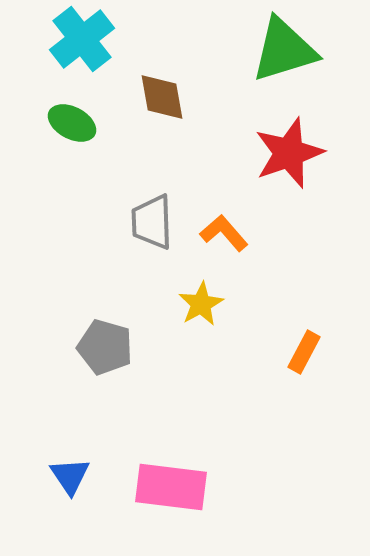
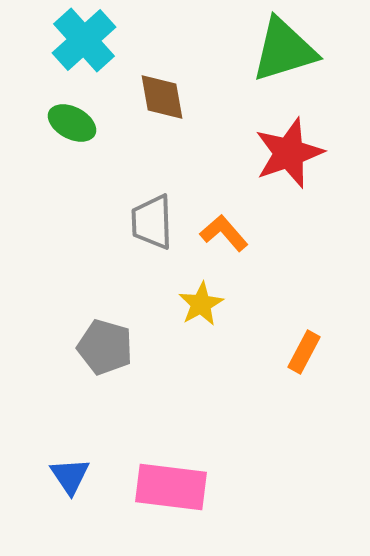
cyan cross: moved 2 px right, 1 px down; rotated 4 degrees counterclockwise
